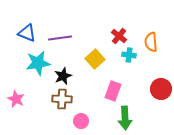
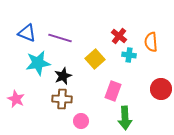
purple line: rotated 25 degrees clockwise
